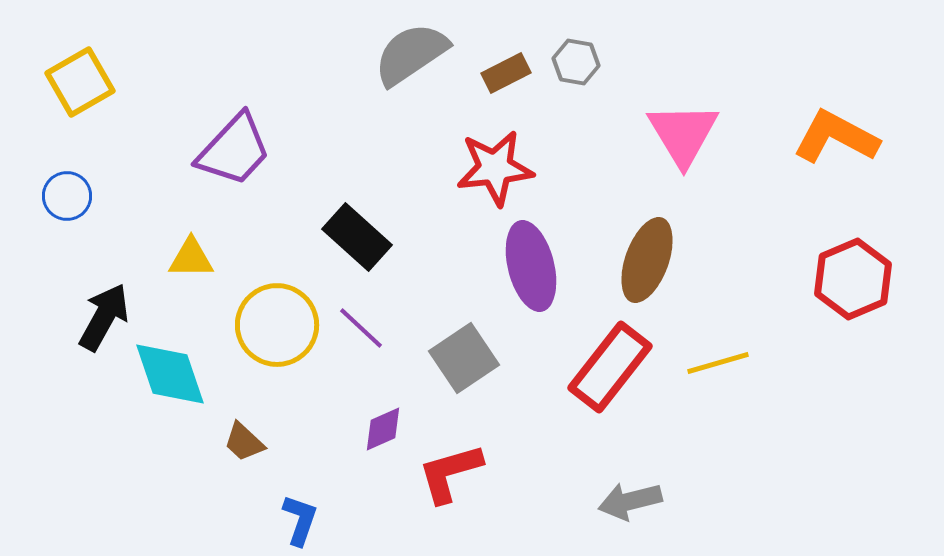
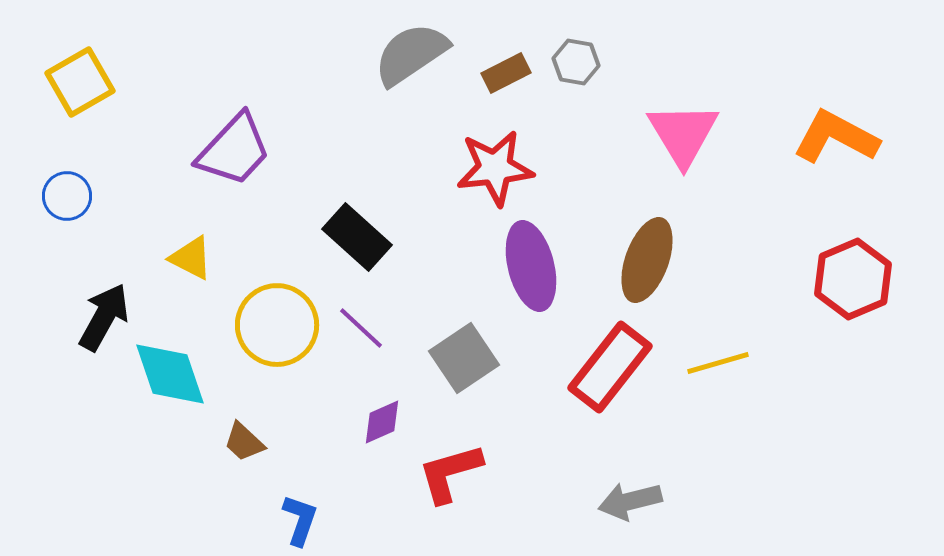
yellow triangle: rotated 27 degrees clockwise
purple diamond: moved 1 px left, 7 px up
